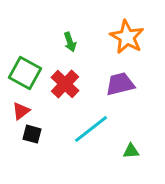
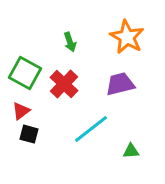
red cross: moved 1 px left
black square: moved 3 px left
